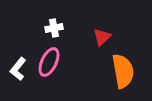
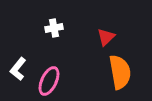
red triangle: moved 4 px right
pink ellipse: moved 19 px down
orange semicircle: moved 3 px left, 1 px down
